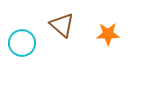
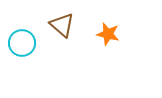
orange star: rotated 15 degrees clockwise
